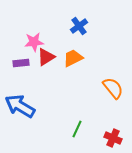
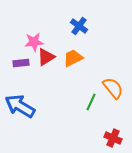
blue cross: rotated 18 degrees counterclockwise
green line: moved 14 px right, 27 px up
